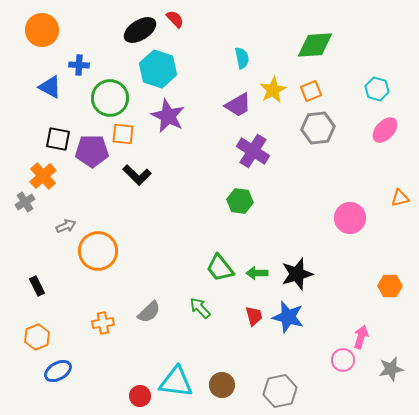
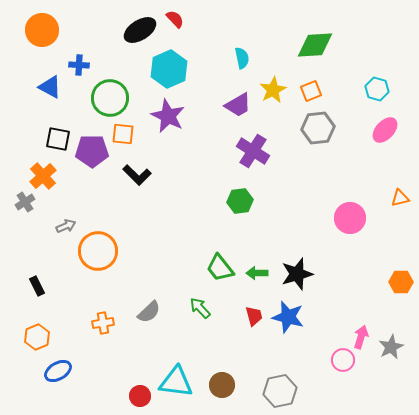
cyan hexagon at (158, 69): moved 11 px right; rotated 18 degrees clockwise
green hexagon at (240, 201): rotated 15 degrees counterclockwise
orange hexagon at (390, 286): moved 11 px right, 4 px up
gray star at (391, 369): moved 22 px up; rotated 15 degrees counterclockwise
